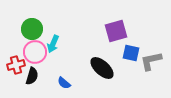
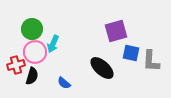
gray L-shape: rotated 75 degrees counterclockwise
